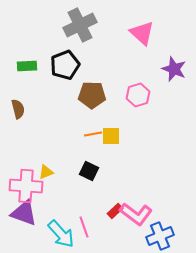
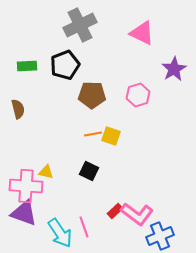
pink triangle: rotated 16 degrees counterclockwise
purple star: rotated 20 degrees clockwise
yellow square: rotated 18 degrees clockwise
yellow triangle: rotated 35 degrees clockwise
pink L-shape: moved 1 px right
cyan arrow: moved 1 px left, 1 px up; rotated 8 degrees clockwise
